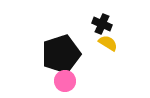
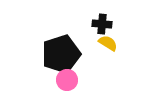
black cross: rotated 18 degrees counterclockwise
pink circle: moved 2 px right, 1 px up
